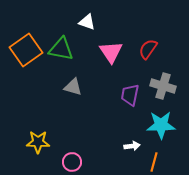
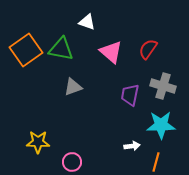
pink triangle: rotated 15 degrees counterclockwise
gray triangle: rotated 36 degrees counterclockwise
orange line: moved 2 px right
